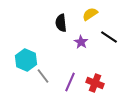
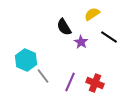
yellow semicircle: moved 2 px right
black semicircle: moved 3 px right, 4 px down; rotated 24 degrees counterclockwise
